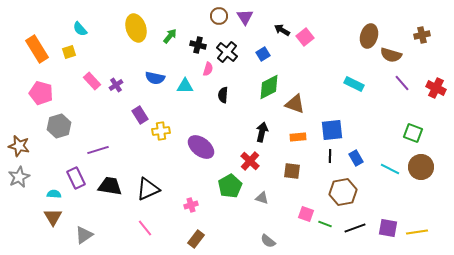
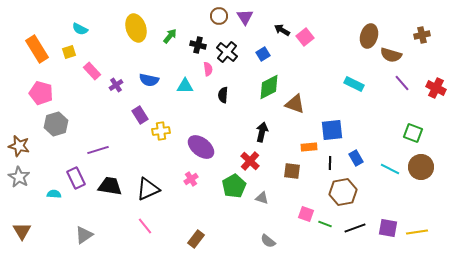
cyan semicircle at (80, 29): rotated 21 degrees counterclockwise
pink semicircle at (208, 69): rotated 24 degrees counterclockwise
blue semicircle at (155, 78): moved 6 px left, 2 px down
pink rectangle at (92, 81): moved 10 px up
gray hexagon at (59, 126): moved 3 px left, 2 px up
orange rectangle at (298, 137): moved 11 px right, 10 px down
black line at (330, 156): moved 7 px down
gray star at (19, 177): rotated 15 degrees counterclockwise
green pentagon at (230, 186): moved 4 px right
pink cross at (191, 205): moved 26 px up; rotated 16 degrees counterclockwise
brown triangle at (53, 217): moved 31 px left, 14 px down
pink line at (145, 228): moved 2 px up
